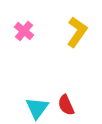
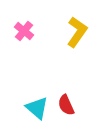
cyan triangle: rotated 25 degrees counterclockwise
